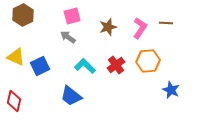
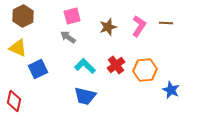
brown hexagon: moved 1 px down
pink L-shape: moved 1 px left, 2 px up
yellow triangle: moved 2 px right, 9 px up
orange hexagon: moved 3 px left, 9 px down
blue square: moved 2 px left, 3 px down
blue trapezoid: moved 14 px right; rotated 25 degrees counterclockwise
